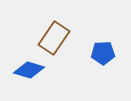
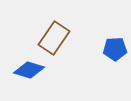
blue pentagon: moved 12 px right, 4 px up
